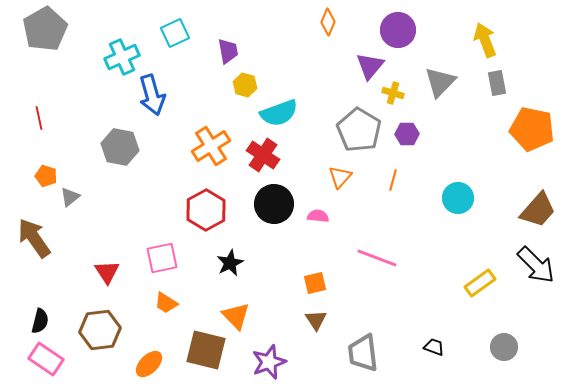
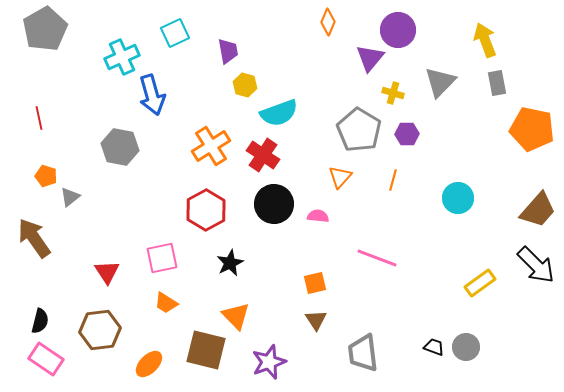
purple triangle at (370, 66): moved 8 px up
gray circle at (504, 347): moved 38 px left
